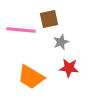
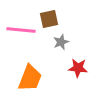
red star: moved 9 px right
orange trapezoid: moved 1 px left, 1 px down; rotated 100 degrees counterclockwise
